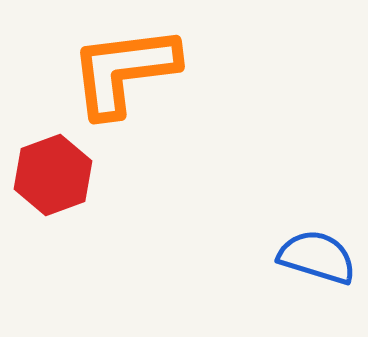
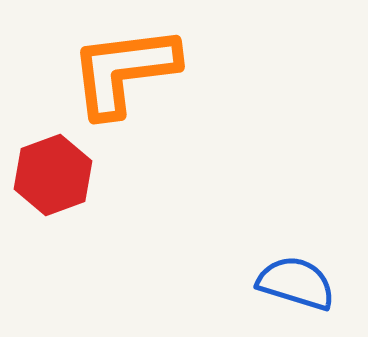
blue semicircle: moved 21 px left, 26 px down
